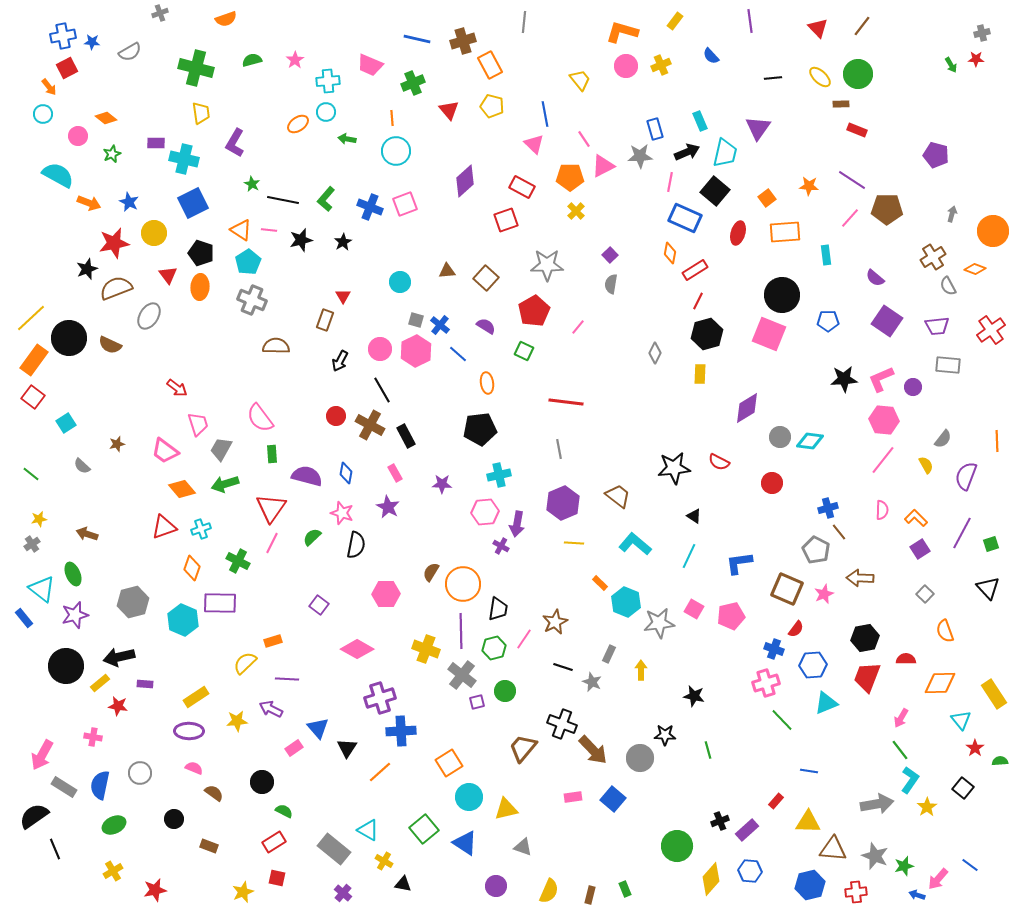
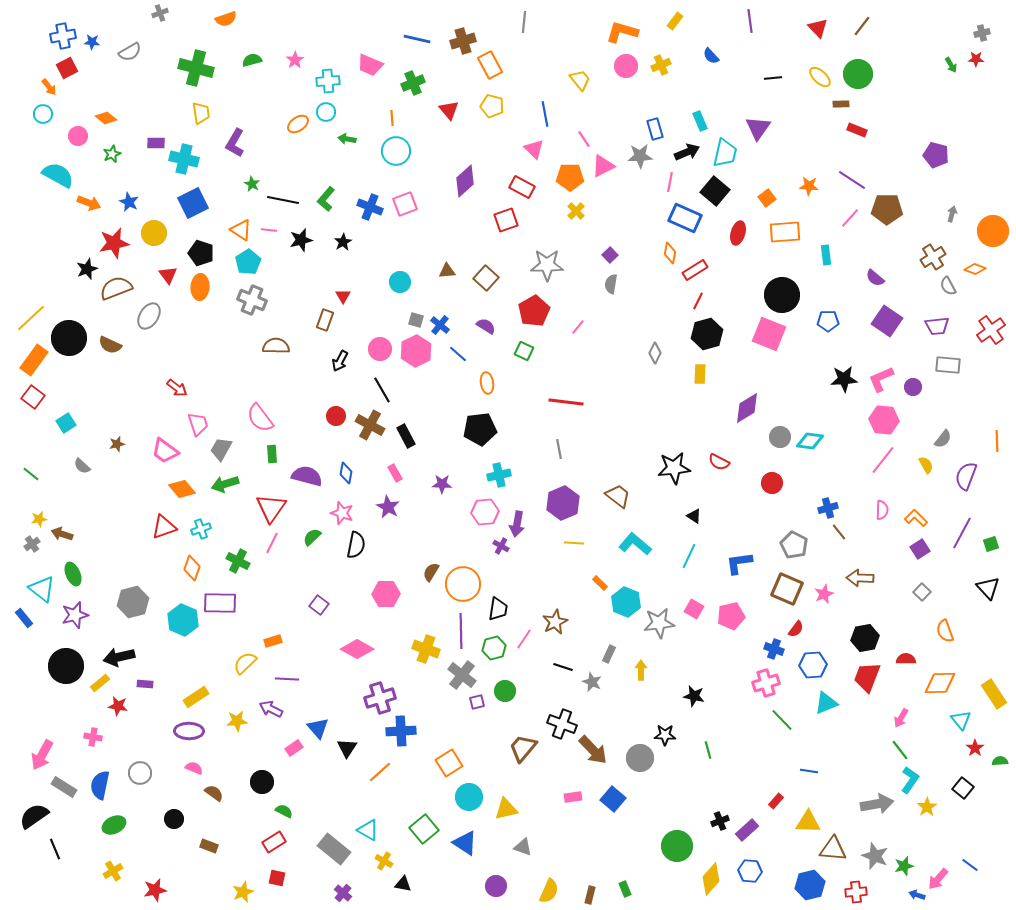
pink triangle at (534, 144): moved 5 px down
brown arrow at (87, 534): moved 25 px left
gray pentagon at (816, 550): moved 22 px left, 5 px up
gray square at (925, 594): moved 3 px left, 2 px up
